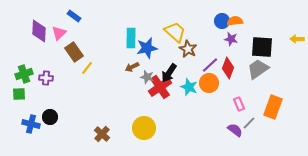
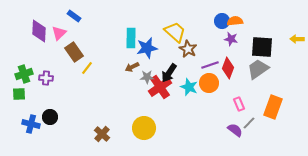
purple line: rotated 24 degrees clockwise
gray star: rotated 16 degrees counterclockwise
